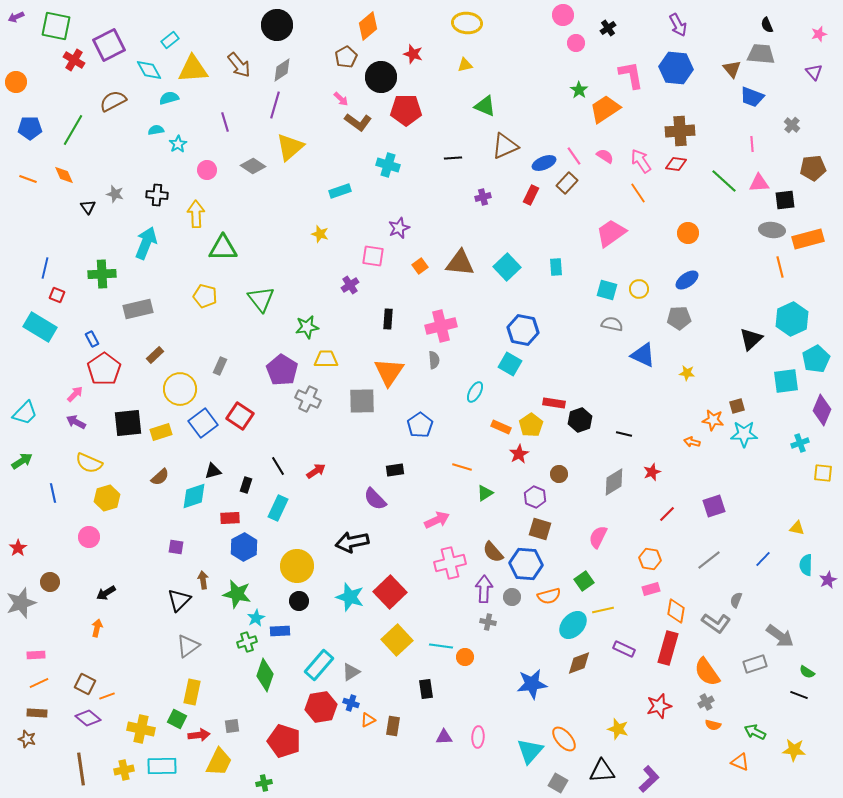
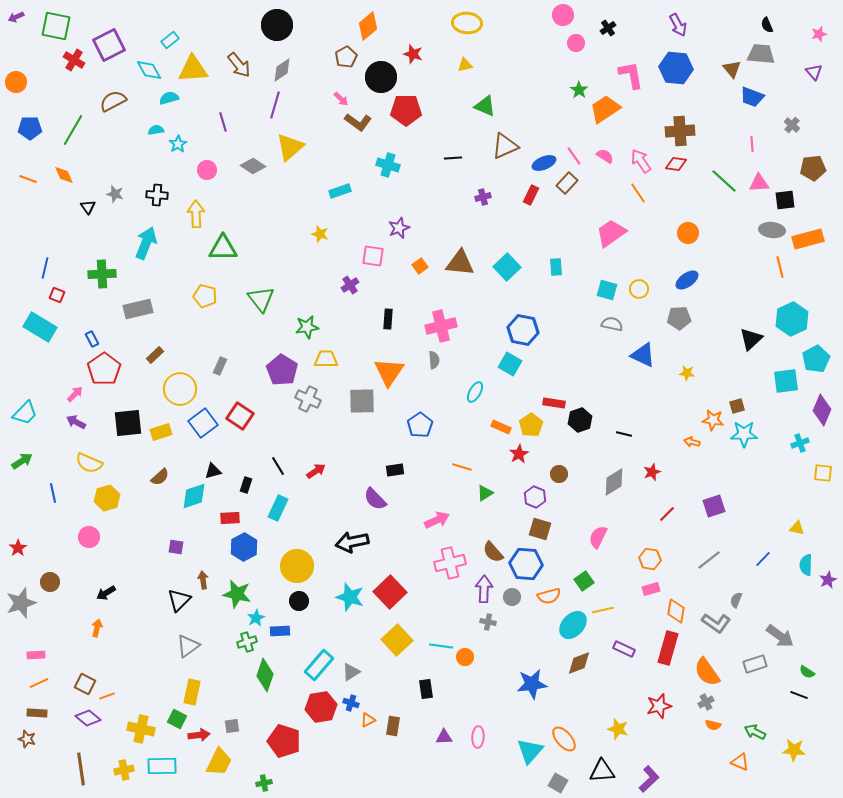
purple line at (225, 122): moved 2 px left
